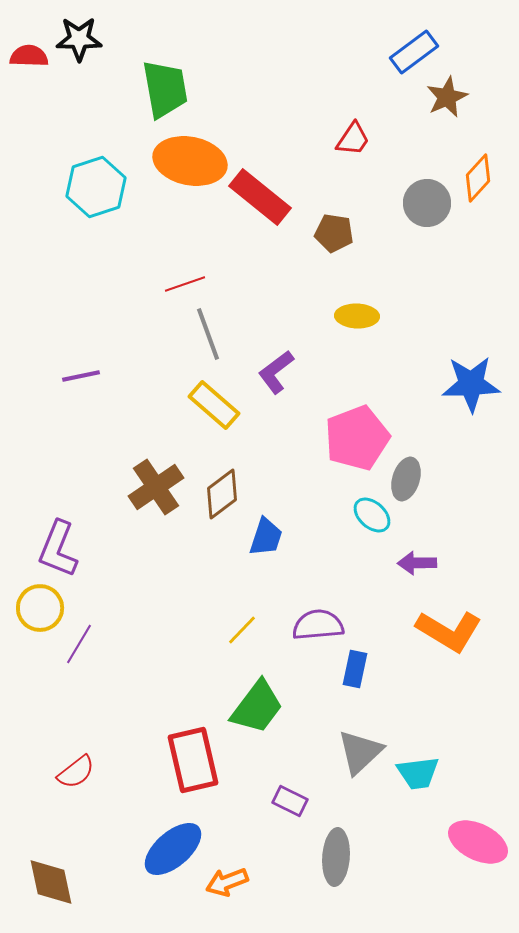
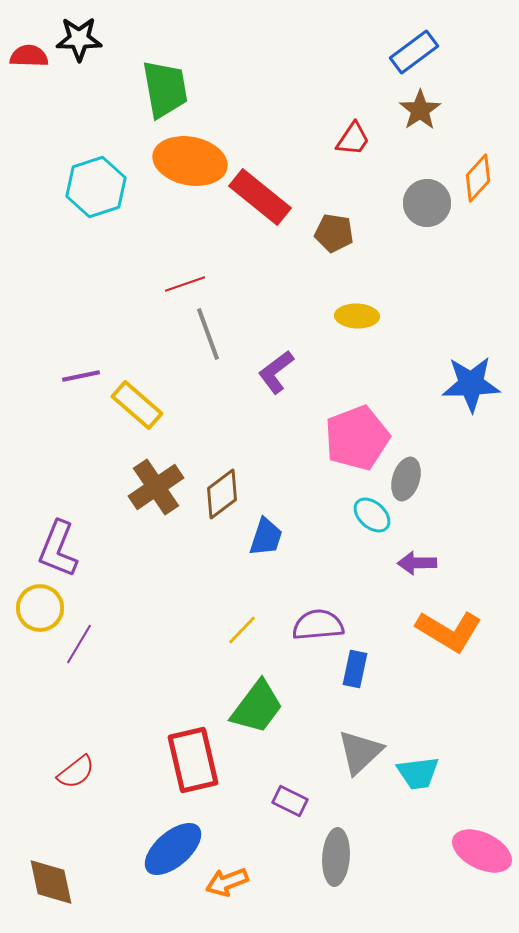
brown star at (447, 97): moved 27 px left, 13 px down; rotated 9 degrees counterclockwise
yellow rectangle at (214, 405): moved 77 px left
pink ellipse at (478, 842): moved 4 px right, 9 px down
